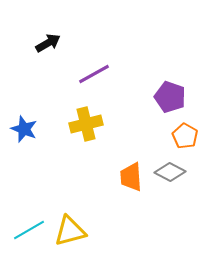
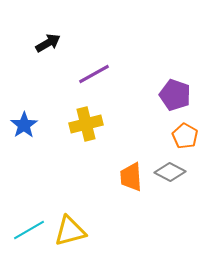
purple pentagon: moved 5 px right, 2 px up
blue star: moved 4 px up; rotated 16 degrees clockwise
